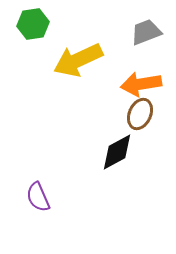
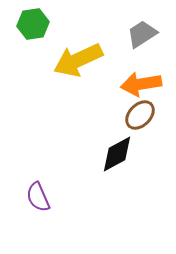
gray trapezoid: moved 4 px left, 2 px down; rotated 12 degrees counterclockwise
brown ellipse: moved 1 px down; rotated 20 degrees clockwise
black diamond: moved 2 px down
